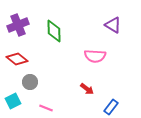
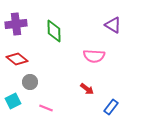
purple cross: moved 2 px left, 1 px up; rotated 15 degrees clockwise
pink semicircle: moved 1 px left
